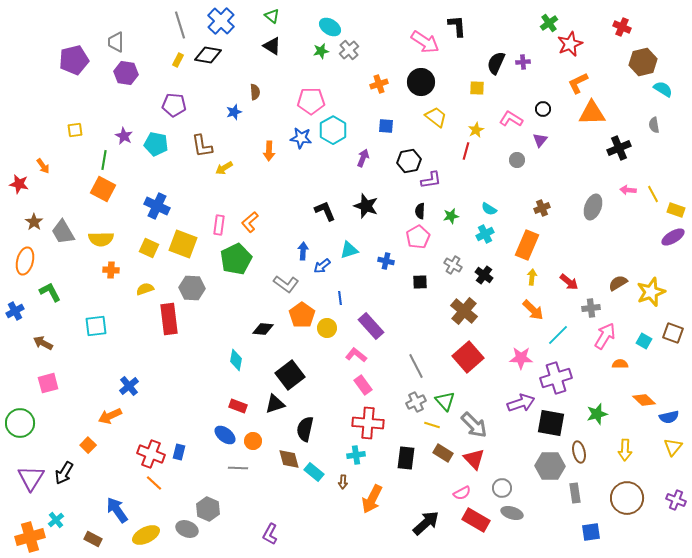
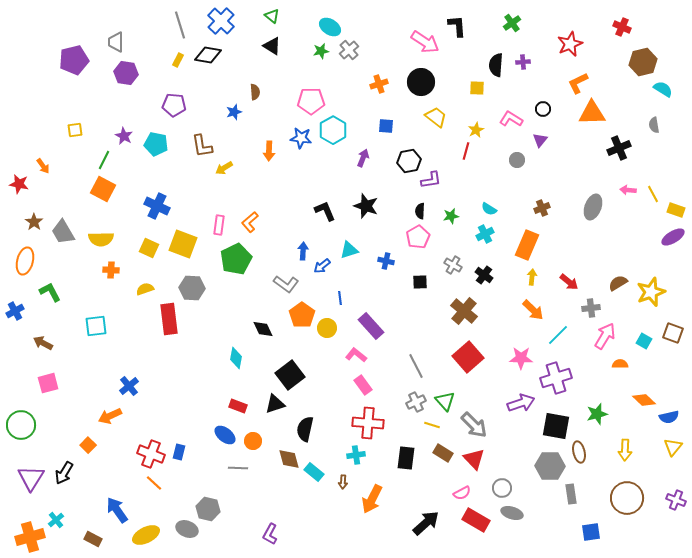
green cross at (549, 23): moved 37 px left
black semicircle at (496, 63): moved 2 px down; rotated 20 degrees counterclockwise
green line at (104, 160): rotated 18 degrees clockwise
black diamond at (263, 329): rotated 60 degrees clockwise
cyan diamond at (236, 360): moved 2 px up
green circle at (20, 423): moved 1 px right, 2 px down
black square at (551, 423): moved 5 px right, 3 px down
gray rectangle at (575, 493): moved 4 px left, 1 px down
gray hexagon at (208, 509): rotated 10 degrees counterclockwise
